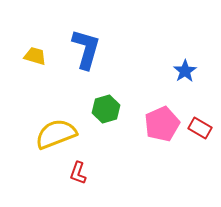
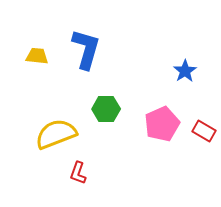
yellow trapezoid: moved 2 px right; rotated 10 degrees counterclockwise
green hexagon: rotated 16 degrees clockwise
red rectangle: moved 4 px right, 3 px down
